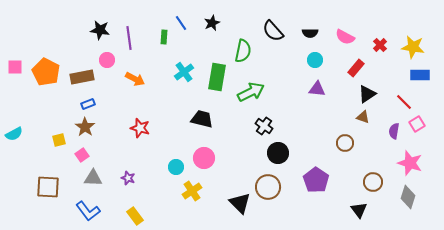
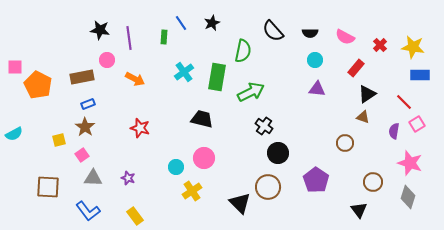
orange pentagon at (46, 72): moved 8 px left, 13 px down
